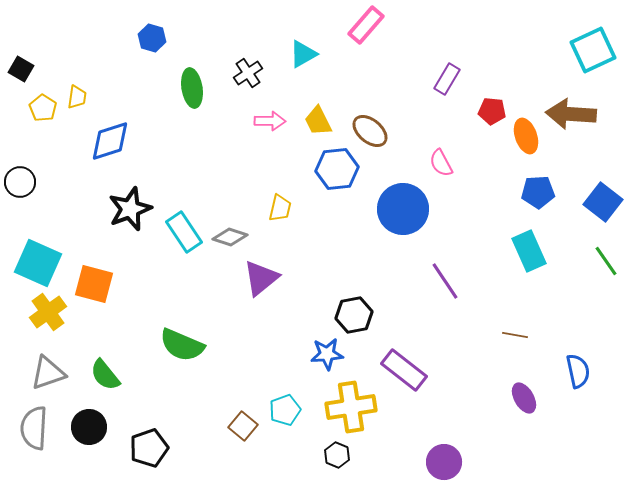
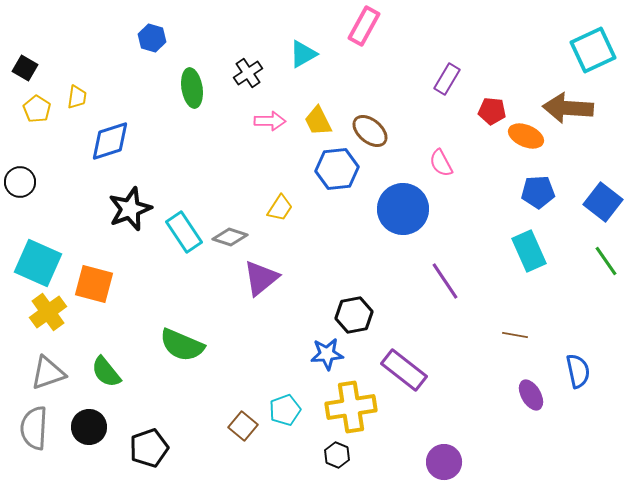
pink rectangle at (366, 25): moved 2 px left, 1 px down; rotated 12 degrees counterclockwise
black square at (21, 69): moved 4 px right, 1 px up
yellow pentagon at (43, 108): moved 6 px left, 1 px down
brown arrow at (571, 114): moved 3 px left, 6 px up
orange ellipse at (526, 136): rotated 48 degrees counterclockwise
yellow trapezoid at (280, 208): rotated 20 degrees clockwise
green semicircle at (105, 375): moved 1 px right, 3 px up
purple ellipse at (524, 398): moved 7 px right, 3 px up
